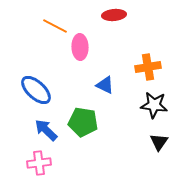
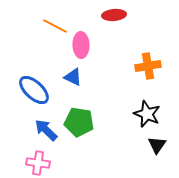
pink ellipse: moved 1 px right, 2 px up
orange cross: moved 1 px up
blue triangle: moved 32 px left, 8 px up
blue ellipse: moved 2 px left
black star: moved 7 px left, 9 px down; rotated 16 degrees clockwise
green pentagon: moved 4 px left
black triangle: moved 2 px left, 3 px down
pink cross: moved 1 px left; rotated 15 degrees clockwise
